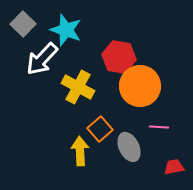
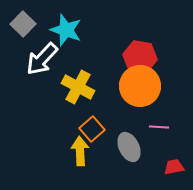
red hexagon: moved 21 px right
orange square: moved 8 px left
